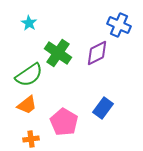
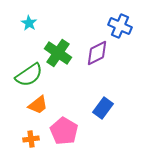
blue cross: moved 1 px right, 1 px down
orange trapezoid: moved 11 px right
pink pentagon: moved 9 px down
